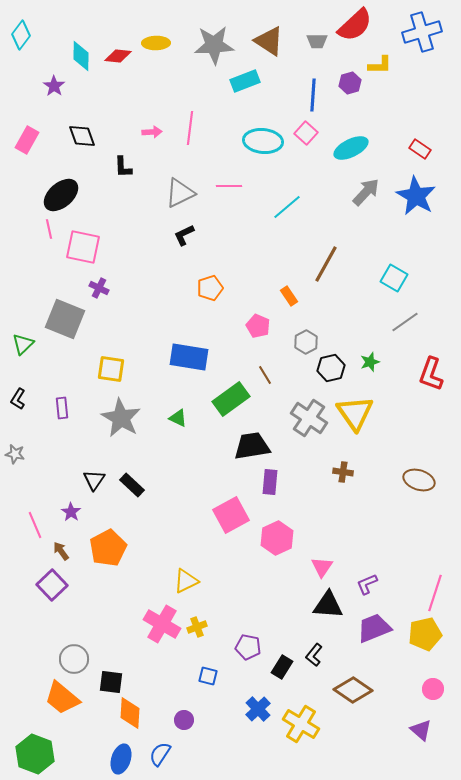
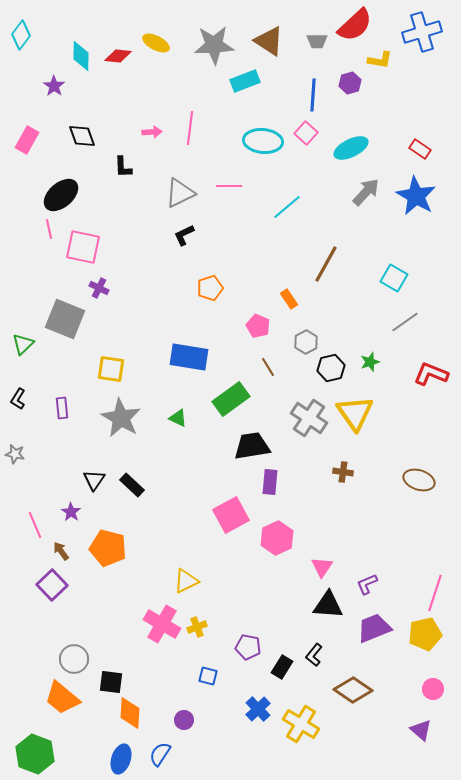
yellow ellipse at (156, 43): rotated 28 degrees clockwise
yellow L-shape at (380, 65): moved 5 px up; rotated 10 degrees clockwise
orange rectangle at (289, 296): moved 3 px down
red L-shape at (431, 374): rotated 92 degrees clockwise
brown line at (265, 375): moved 3 px right, 8 px up
orange pentagon at (108, 548): rotated 30 degrees counterclockwise
